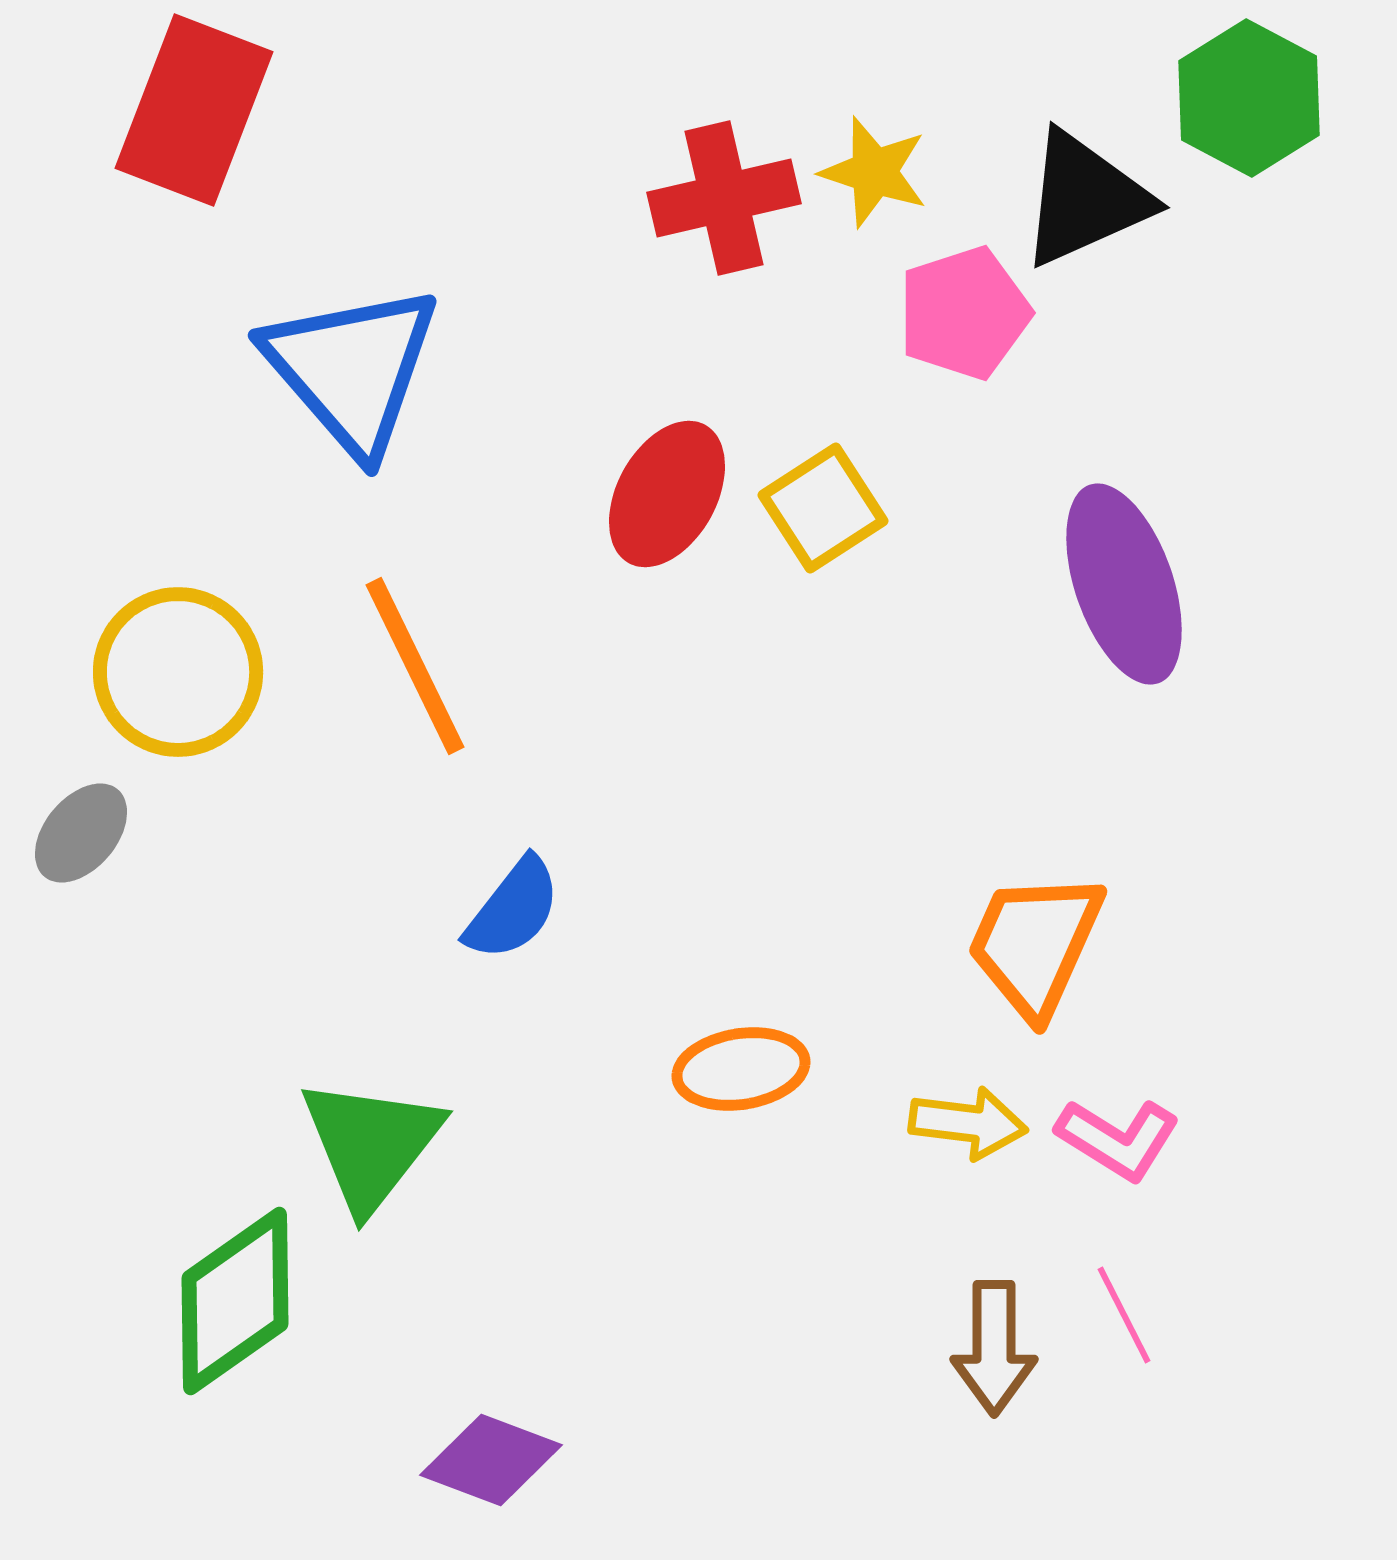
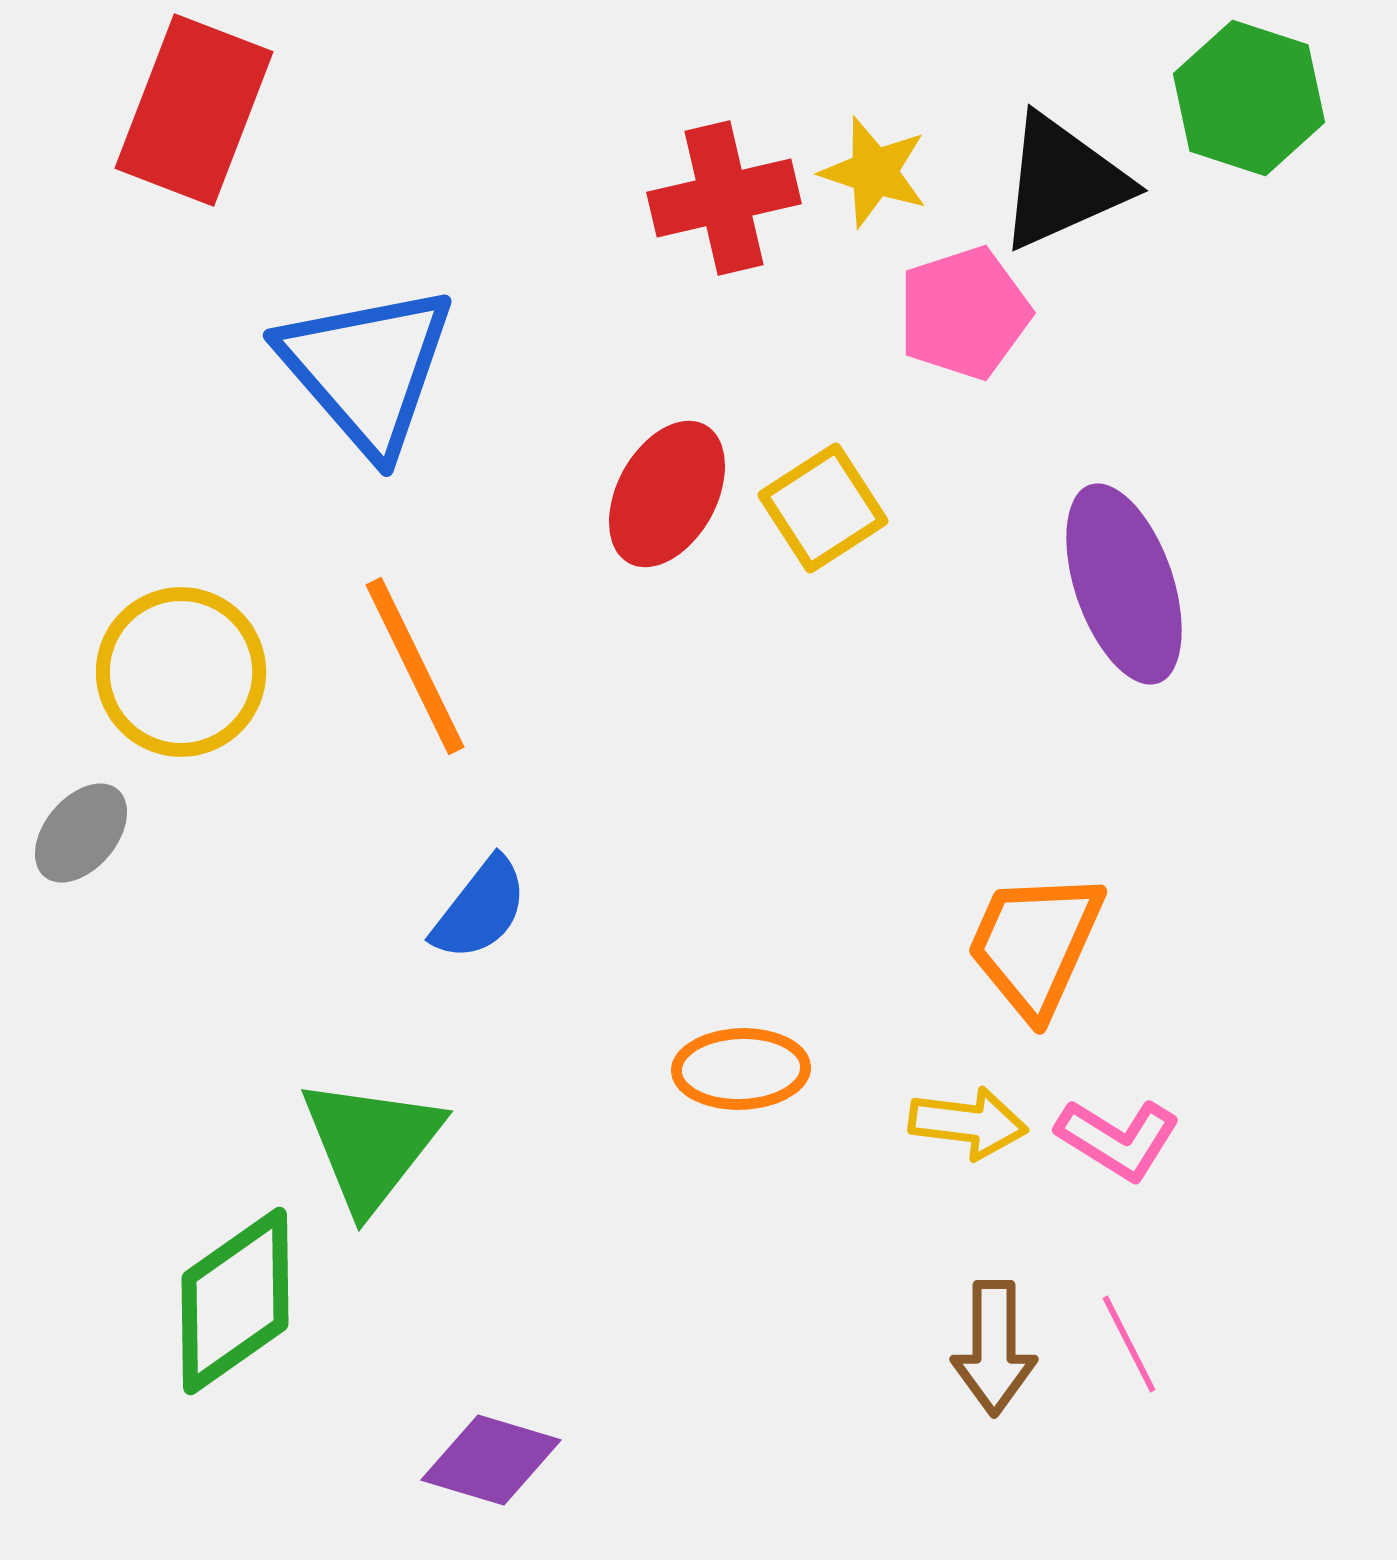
green hexagon: rotated 10 degrees counterclockwise
black triangle: moved 22 px left, 17 px up
blue triangle: moved 15 px right
yellow circle: moved 3 px right
blue semicircle: moved 33 px left
orange ellipse: rotated 7 degrees clockwise
pink line: moved 5 px right, 29 px down
purple diamond: rotated 4 degrees counterclockwise
